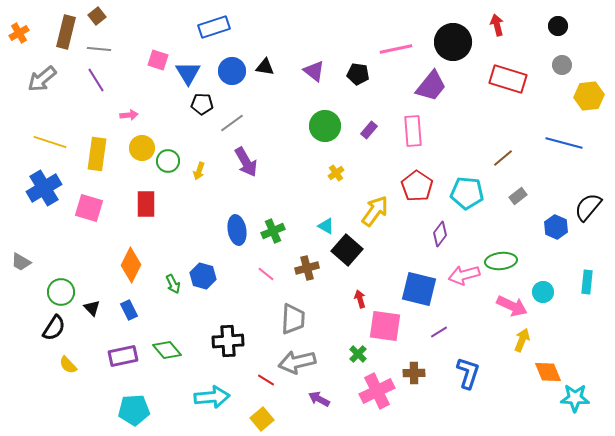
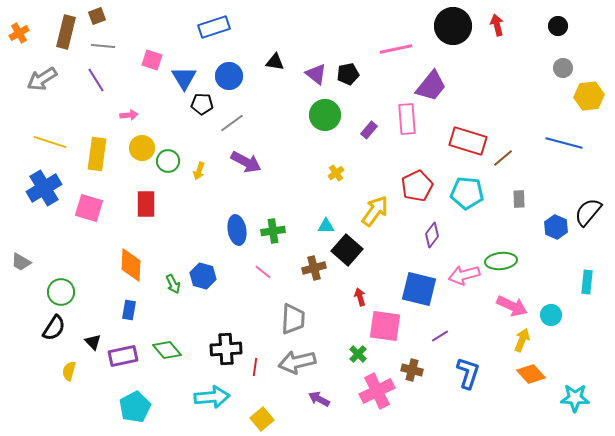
brown square at (97, 16): rotated 18 degrees clockwise
black circle at (453, 42): moved 16 px up
gray line at (99, 49): moved 4 px right, 3 px up
pink square at (158, 60): moved 6 px left
gray circle at (562, 65): moved 1 px right, 3 px down
black triangle at (265, 67): moved 10 px right, 5 px up
blue circle at (232, 71): moved 3 px left, 5 px down
purple triangle at (314, 71): moved 2 px right, 3 px down
blue triangle at (188, 73): moved 4 px left, 5 px down
black pentagon at (358, 74): moved 10 px left; rotated 20 degrees counterclockwise
gray arrow at (42, 79): rotated 8 degrees clockwise
red rectangle at (508, 79): moved 40 px left, 62 px down
green circle at (325, 126): moved 11 px up
pink rectangle at (413, 131): moved 6 px left, 12 px up
purple arrow at (246, 162): rotated 32 degrees counterclockwise
red pentagon at (417, 186): rotated 12 degrees clockwise
gray rectangle at (518, 196): moved 1 px right, 3 px down; rotated 54 degrees counterclockwise
black semicircle at (588, 207): moved 5 px down
cyan triangle at (326, 226): rotated 30 degrees counterclockwise
green cross at (273, 231): rotated 15 degrees clockwise
purple diamond at (440, 234): moved 8 px left, 1 px down
orange diamond at (131, 265): rotated 24 degrees counterclockwise
brown cross at (307, 268): moved 7 px right
pink line at (266, 274): moved 3 px left, 2 px up
cyan circle at (543, 292): moved 8 px right, 23 px down
red arrow at (360, 299): moved 2 px up
black triangle at (92, 308): moved 1 px right, 34 px down
blue rectangle at (129, 310): rotated 36 degrees clockwise
purple line at (439, 332): moved 1 px right, 4 px down
black cross at (228, 341): moved 2 px left, 8 px down
yellow semicircle at (68, 365): moved 1 px right, 6 px down; rotated 60 degrees clockwise
orange diamond at (548, 372): moved 17 px left, 2 px down; rotated 20 degrees counterclockwise
brown cross at (414, 373): moved 2 px left, 3 px up; rotated 15 degrees clockwise
red line at (266, 380): moved 11 px left, 13 px up; rotated 66 degrees clockwise
cyan pentagon at (134, 410): moved 1 px right, 3 px up; rotated 24 degrees counterclockwise
